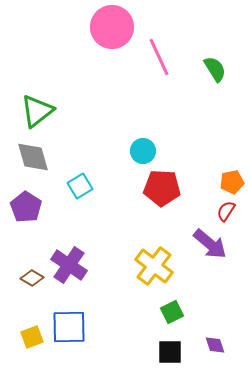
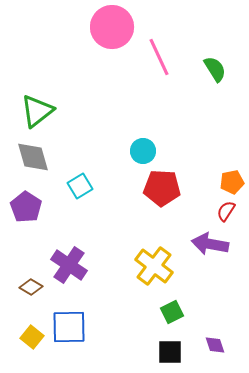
purple arrow: rotated 150 degrees clockwise
brown diamond: moved 1 px left, 9 px down
yellow square: rotated 30 degrees counterclockwise
